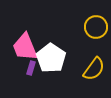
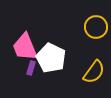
white pentagon: rotated 8 degrees counterclockwise
yellow semicircle: moved 3 px down
